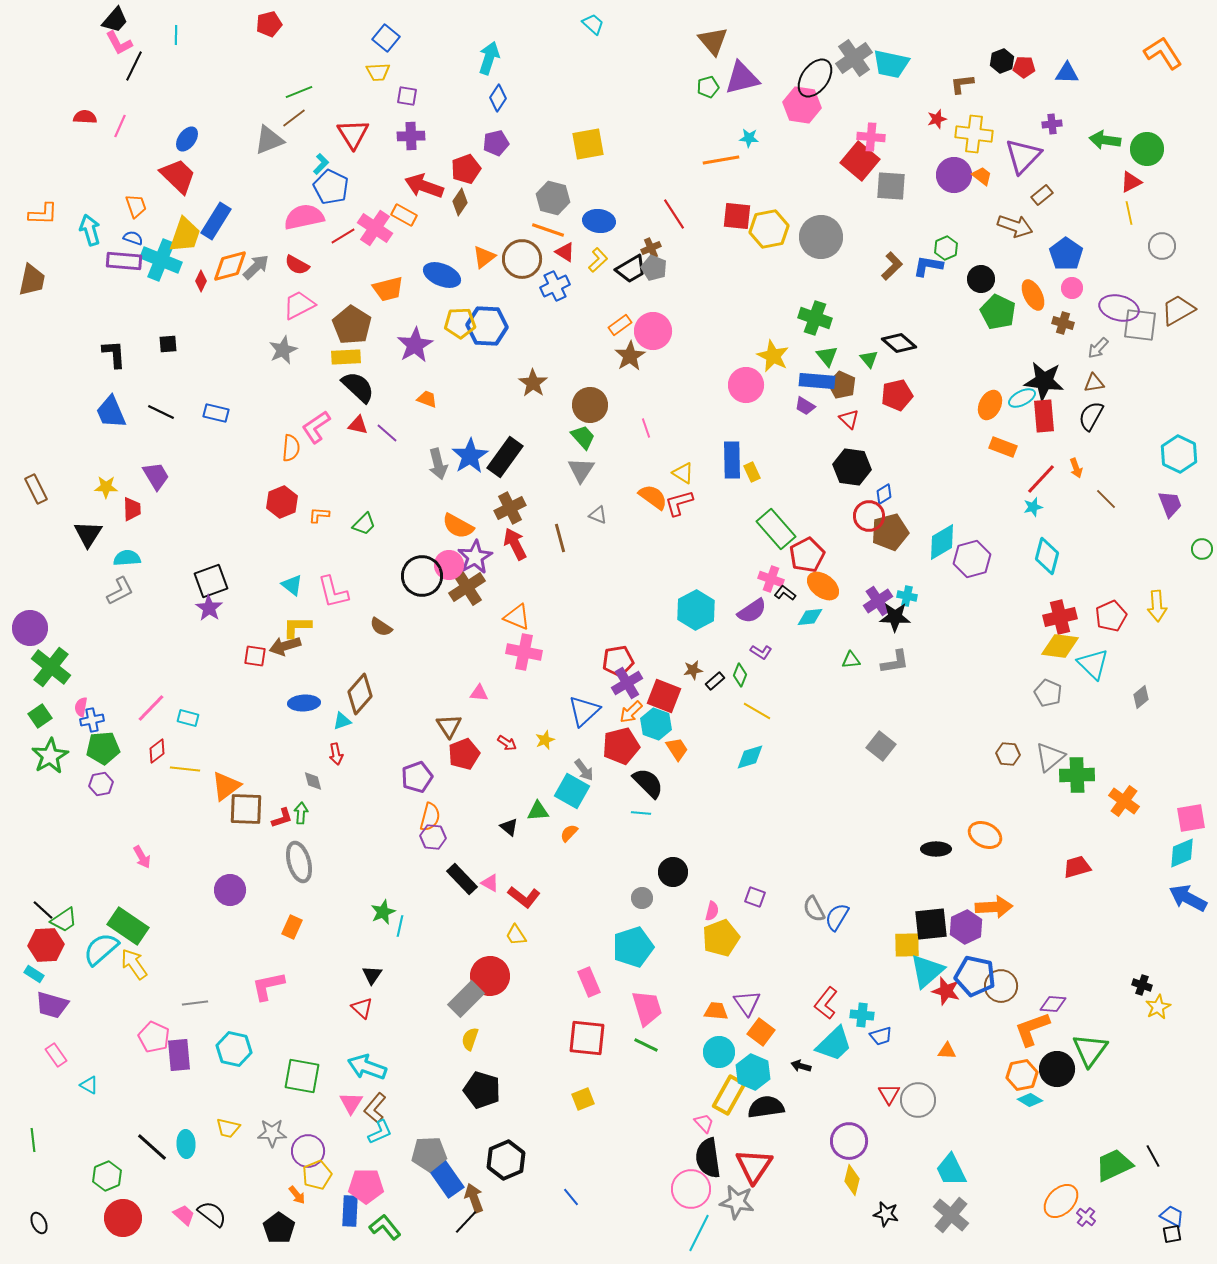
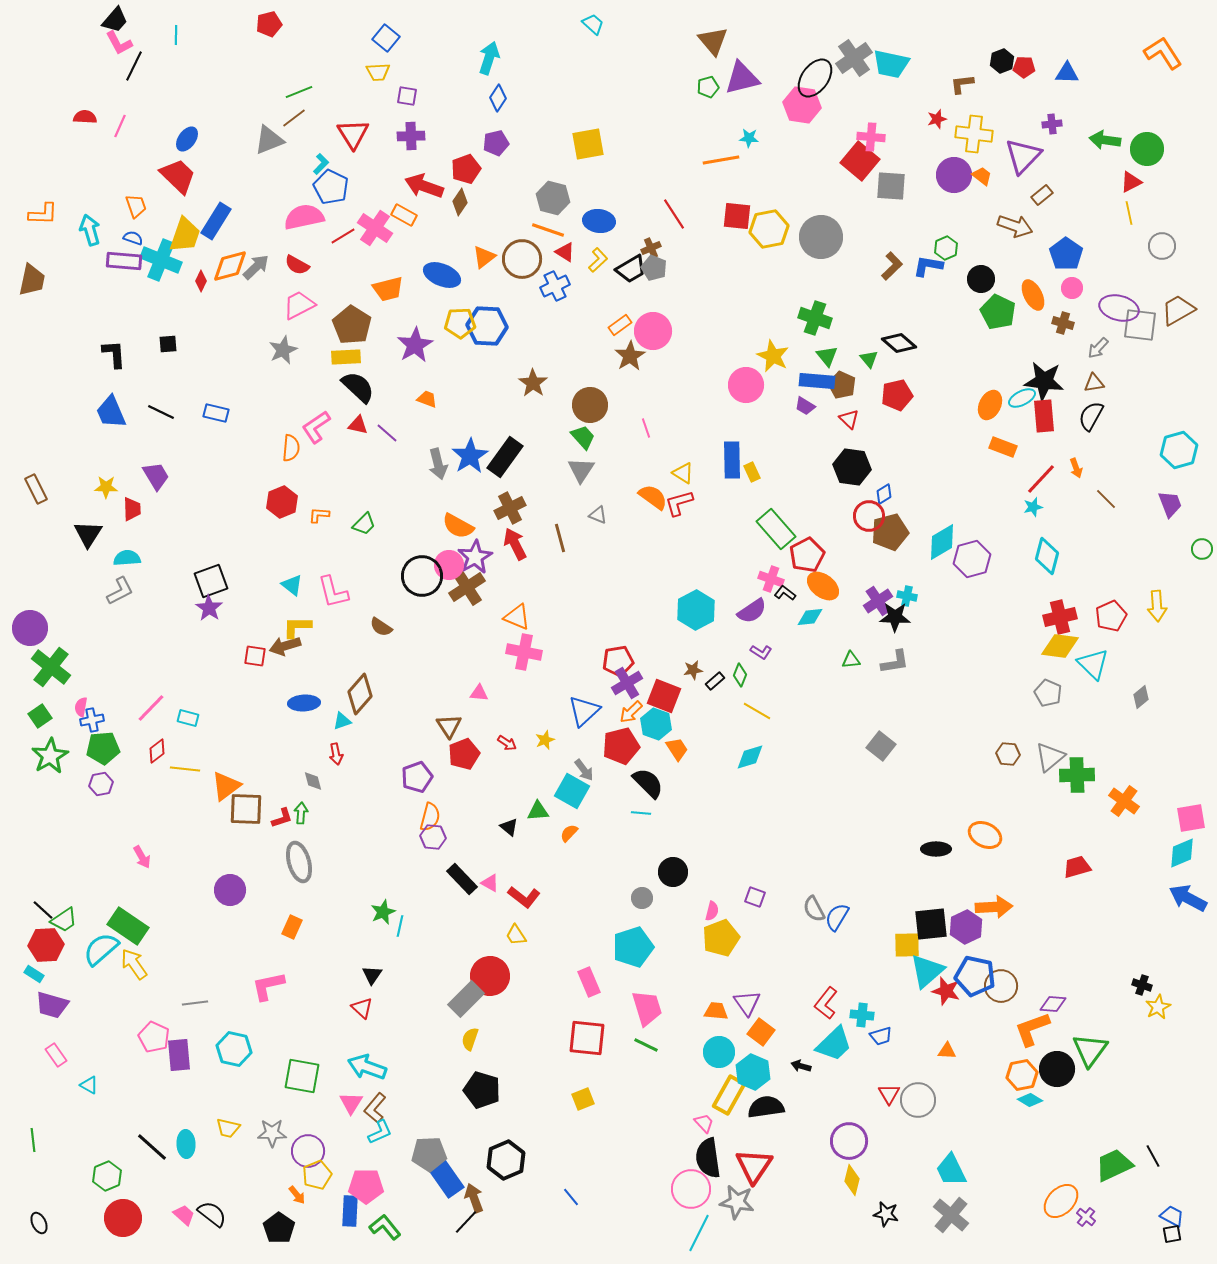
cyan hexagon at (1179, 454): moved 4 px up; rotated 18 degrees clockwise
